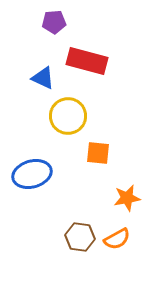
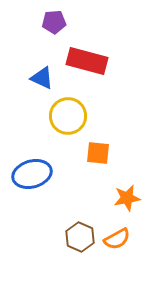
blue triangle: moved 1 px left
brown hexagon: rotated 16 degrees clockwise
